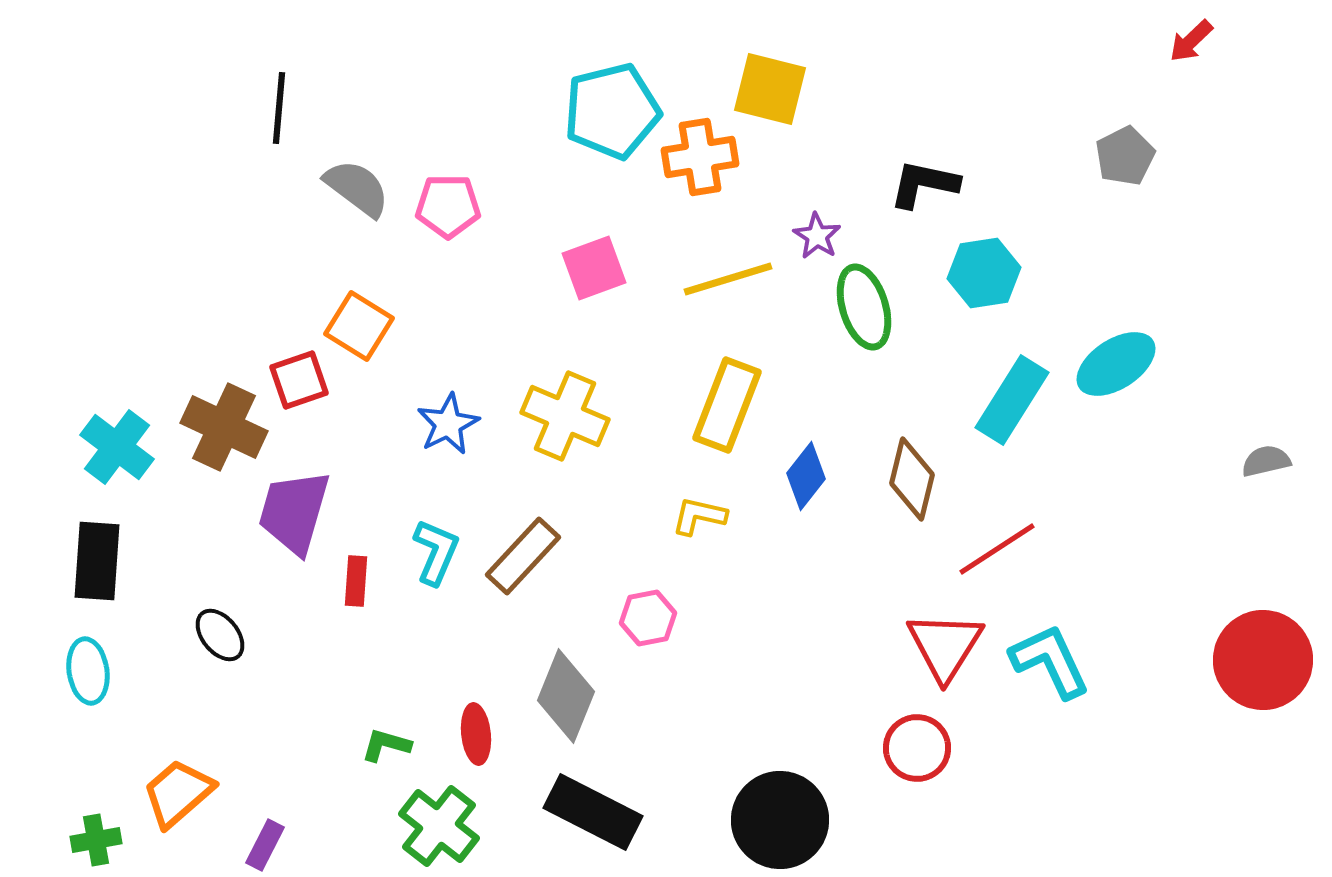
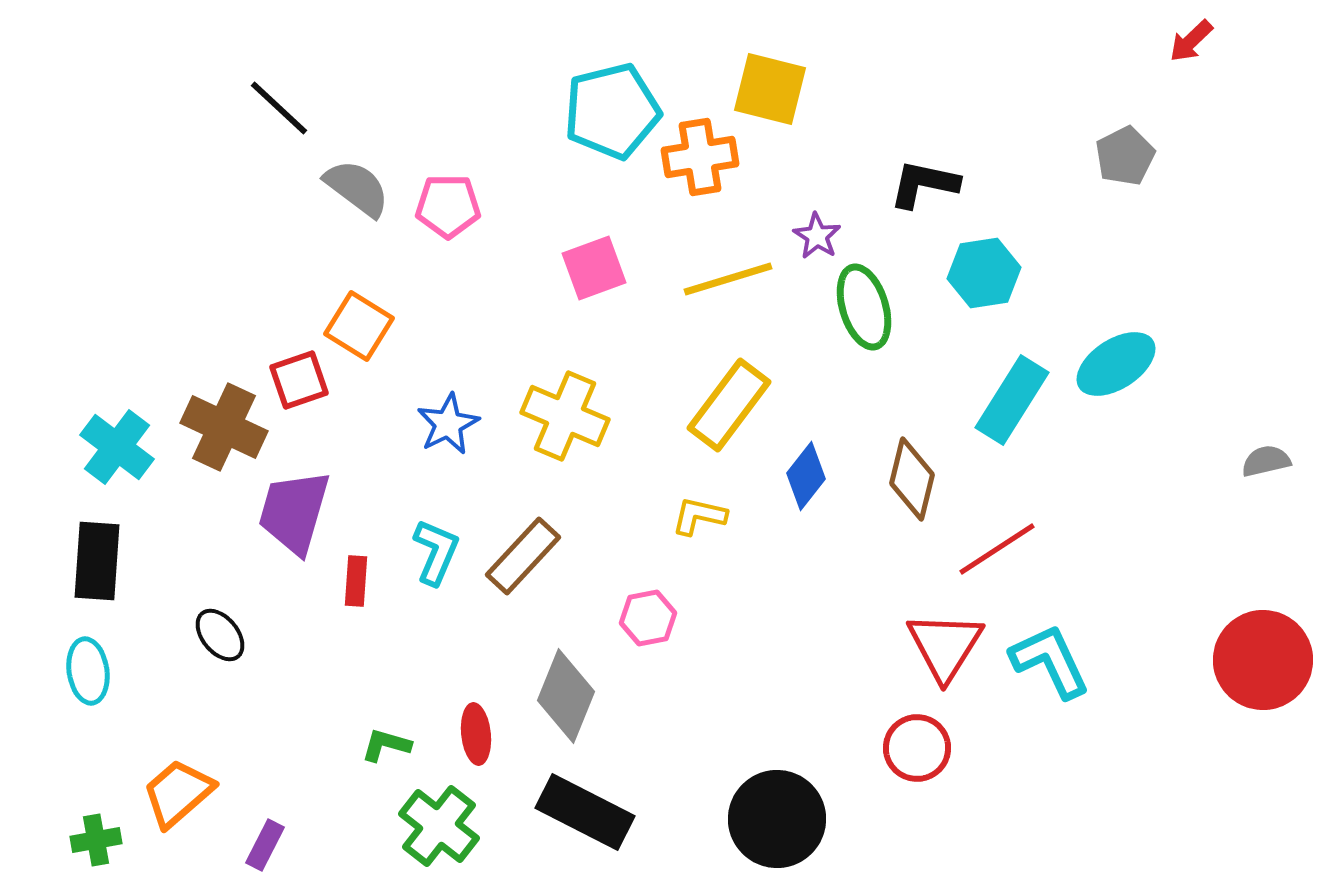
black line at (279, 108): rotated 52 degrees counterclockwise
yellow rectangle at (727, 405): moved 2 px right; rotated 16 degrees clockwise
black rectangle at (593, 812): moved 8 px left
black circle at (780, 820): moved 3 px left, 1 px up
